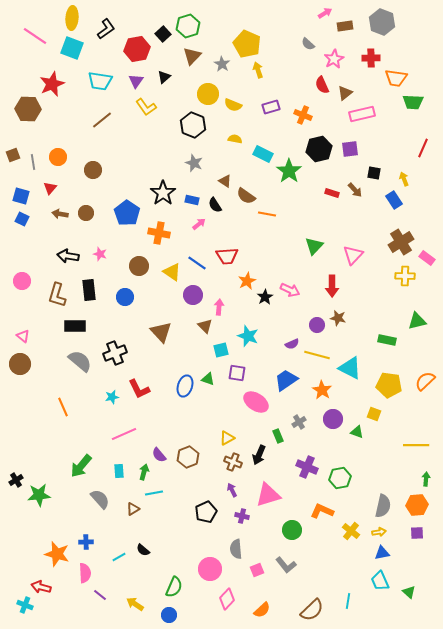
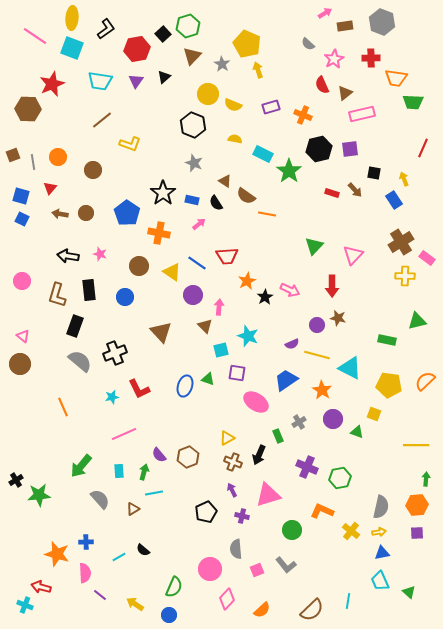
yellow L-shape at (146, 107): moved 16 px left, 37 px down; rotated 35 degrees counterclockwise
black semicircle at (215, 205): moved 1 px right, 2 px up
black rectangle at (75, 326): rotated 70 degrees counterclockwise
gray semicircle at (383, 506): moved 2 px left, 1 px down
